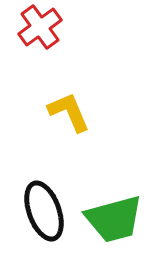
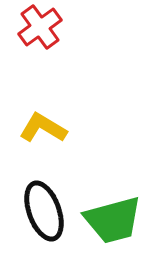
yellow L-shape: moved 26 px left, 16 px down; rotated 36 degrees counterclockwise
green trapezoid: moved 1 px left, 1 px down
